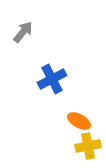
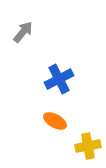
blue cross: moved 7 px right
orange ellipse: moved 24 px left
